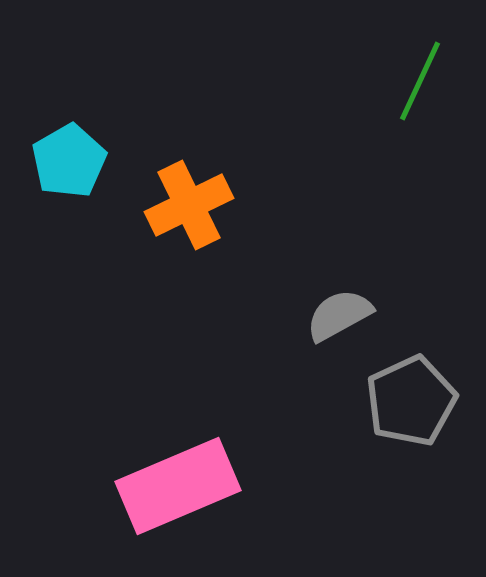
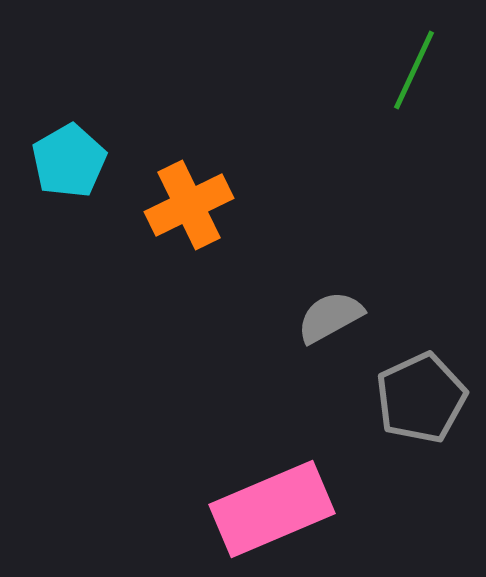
green line: moved 6 px left, 11 px up
gray semicircle: moved 9 px left, 2 px down
gray pentagon: moved 10 px right, 3 px up
pink rectangle: moved 94 px right, 23 px down
